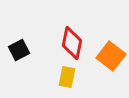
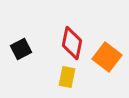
black square: moved 2 px right, 1 px up
orange square: moved 4 px left, 1 px down
